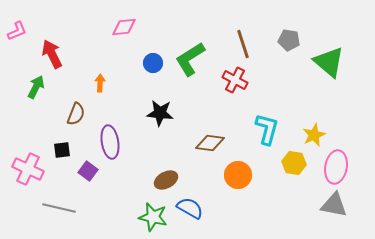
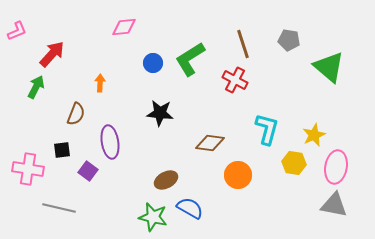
red arrow: rotated 68 degrees clockwise
green triangle: moved 5 px down
pink cross: rotated 16 degrees counterclockwise
